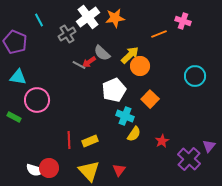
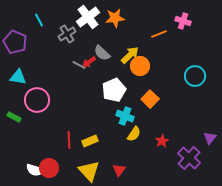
purple triangle: moved 1 px right, 8 px up
purple cross: moved 1 px up
